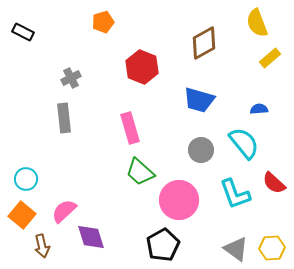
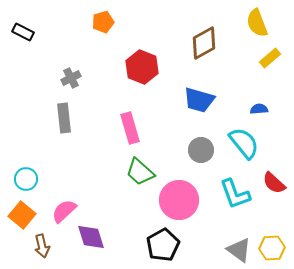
gray triangle: moved 3 px right, 1 px down
